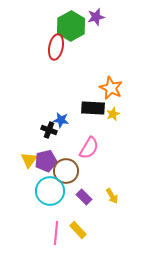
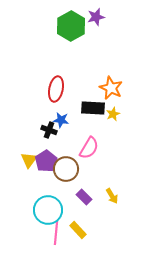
red ellipse: moved 42 px down
purple pentagon: rotated 20 degrees counterclockwise
brown circle: moved 2 px up
cyan circle: moved 2 px left, 19 px down
